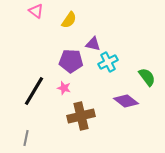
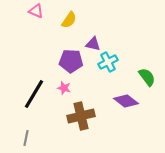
pink triangle: rotated 14 degrees counterclockwise
black line: moved 3 px down
